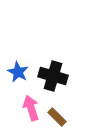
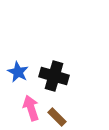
black cross: moved 1 px right
